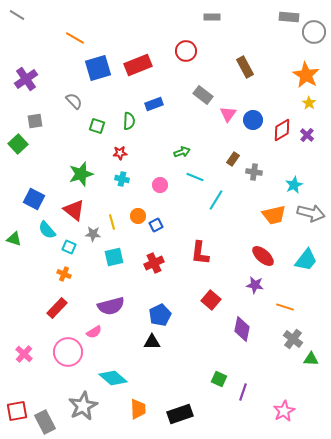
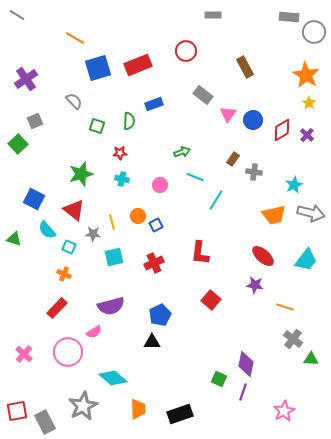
gray rectangle at (212, 17): moved 1 px right, 2 px up
gray square at (35, 121): rotated 14 degrees counterclockwise
purple diamond at (242, 329): moved 4 px right, 35 px down
